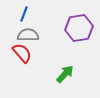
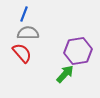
purple hexagon: moved 1 px left, 23 px down
gray semicircle: moved 2 px up
